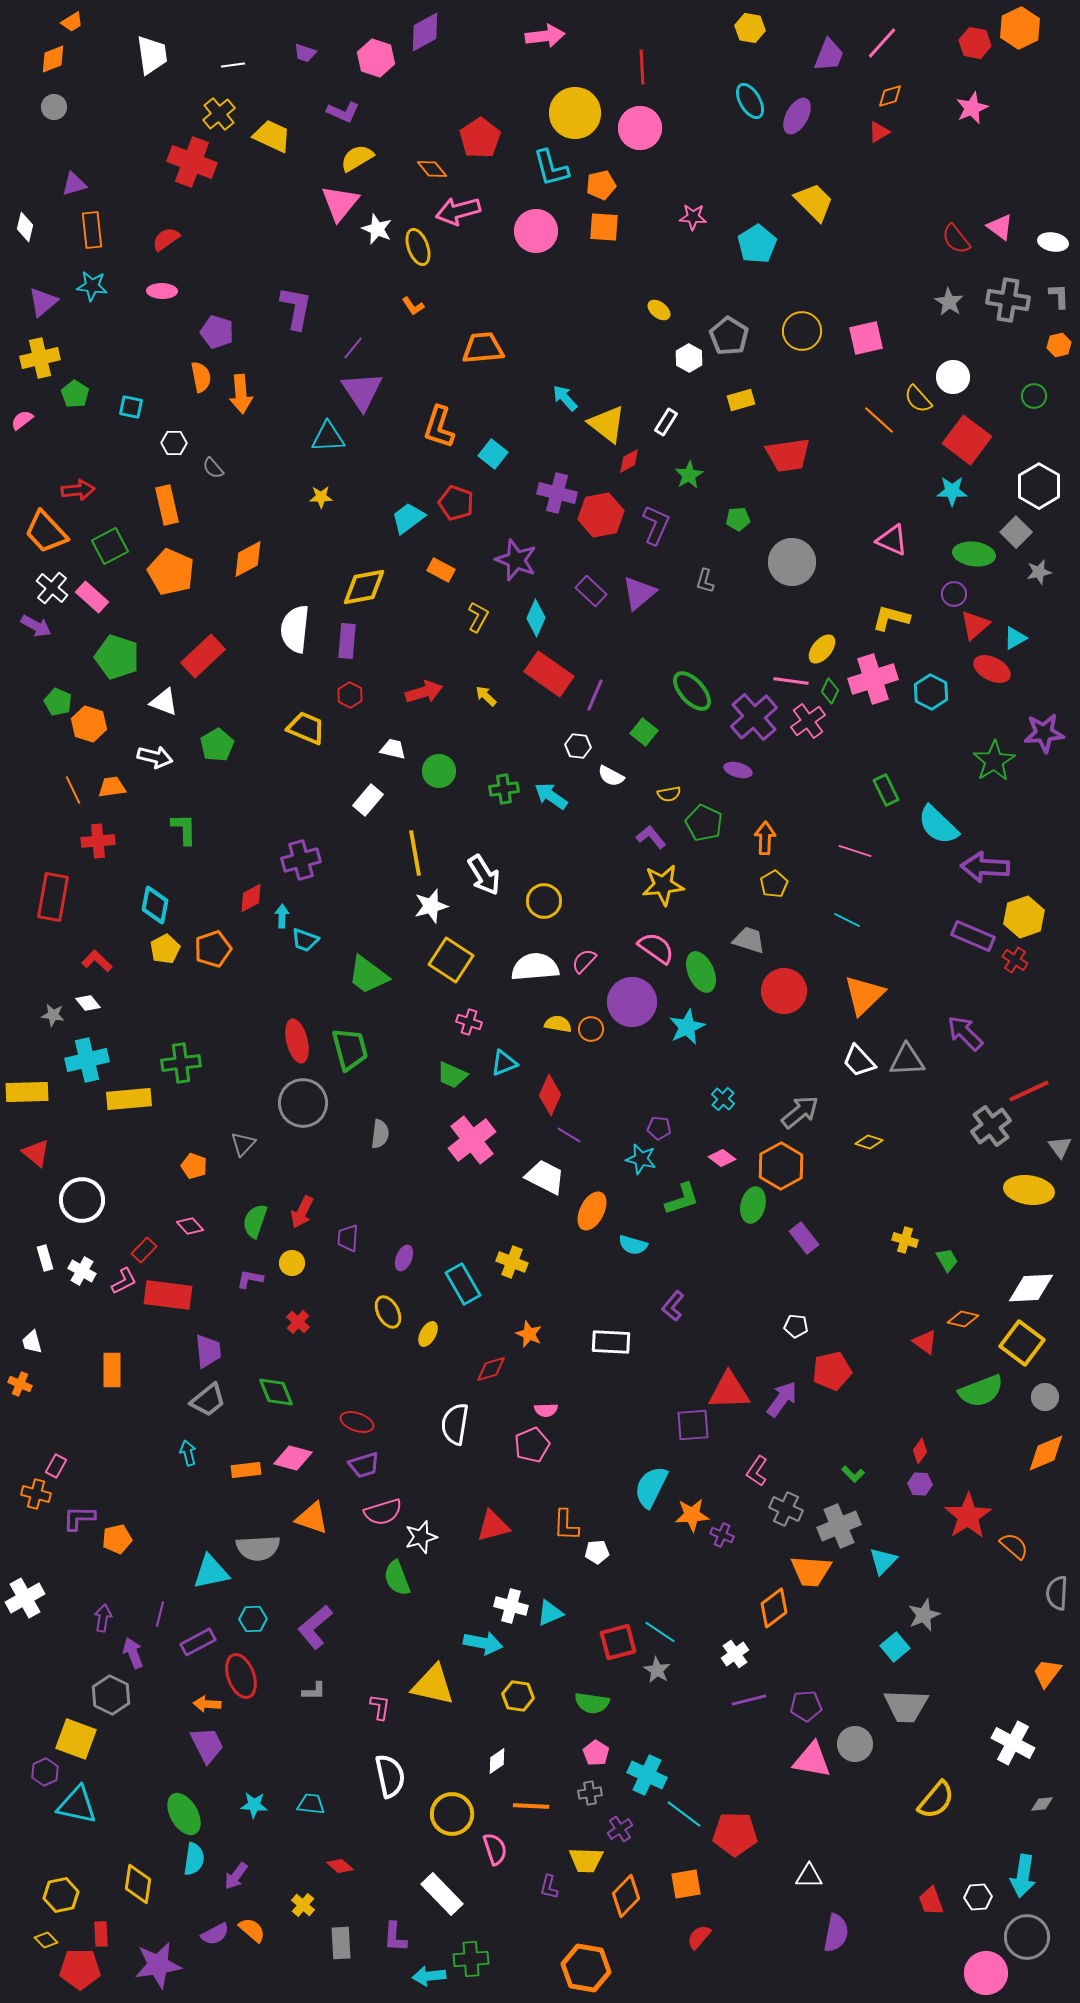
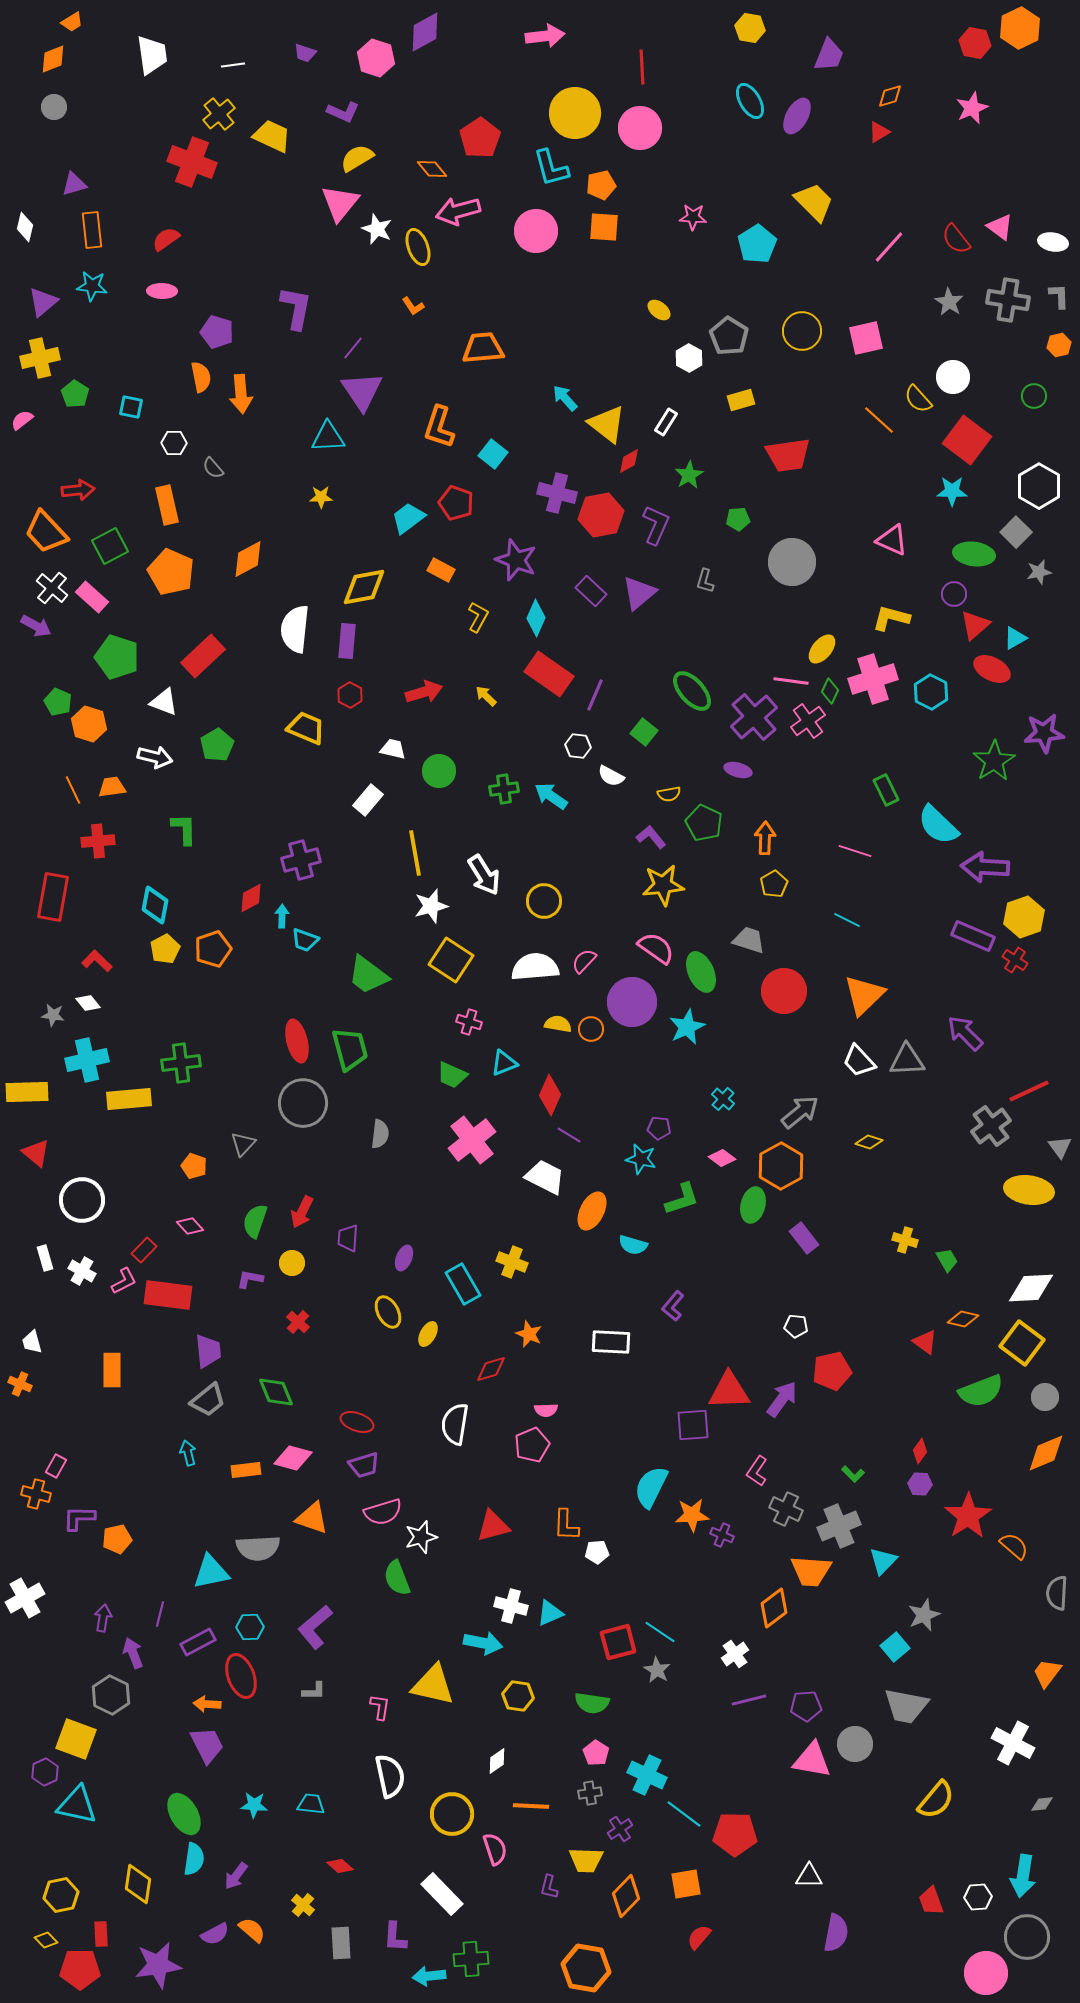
pink line at (882, 43): moved 7 px right, 204 px down
cyan hexagon at (253, 1619): moved 3 px left, 8 px down
gray trapezoid at (906, 1706): rotated 9 degrees clockwise
